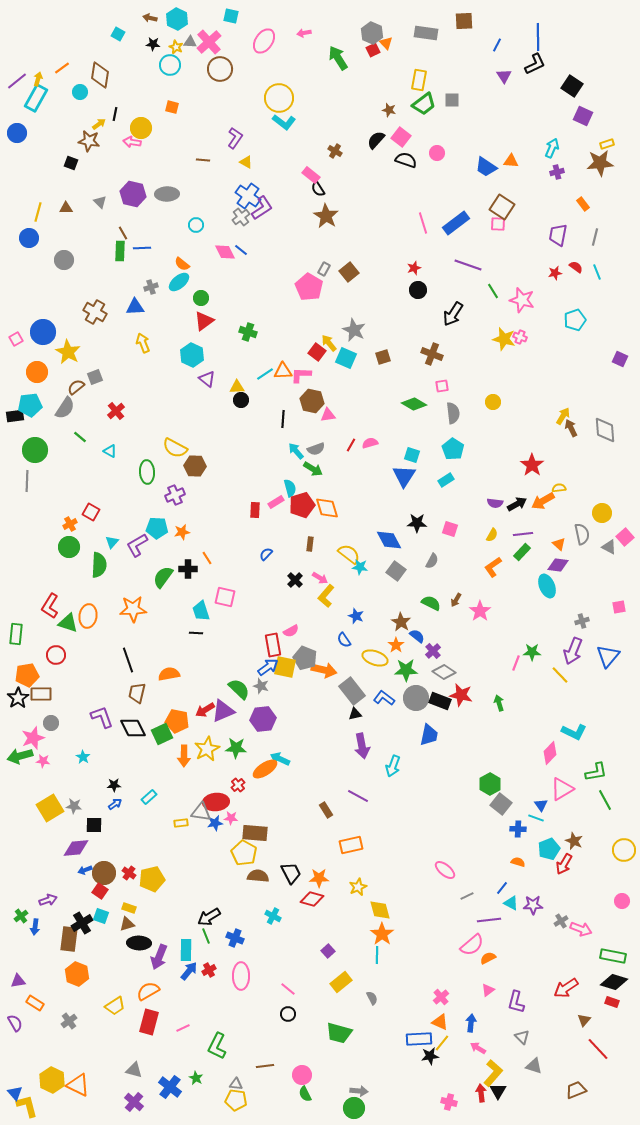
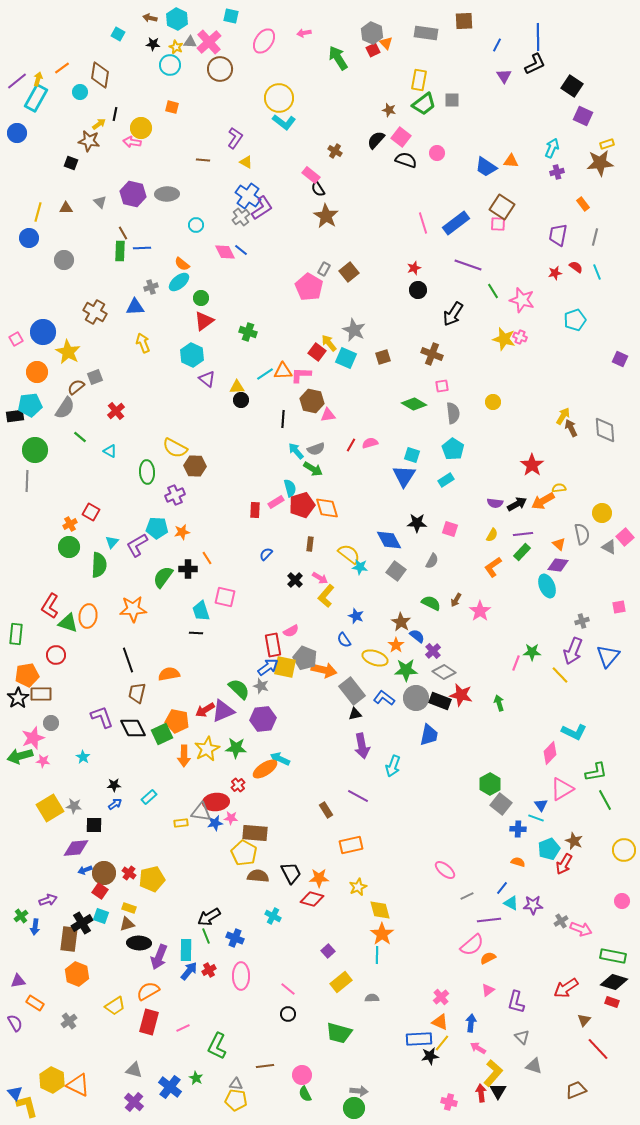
gray semicircle at (372, 998): rotated 64 degrees counterclockwise
